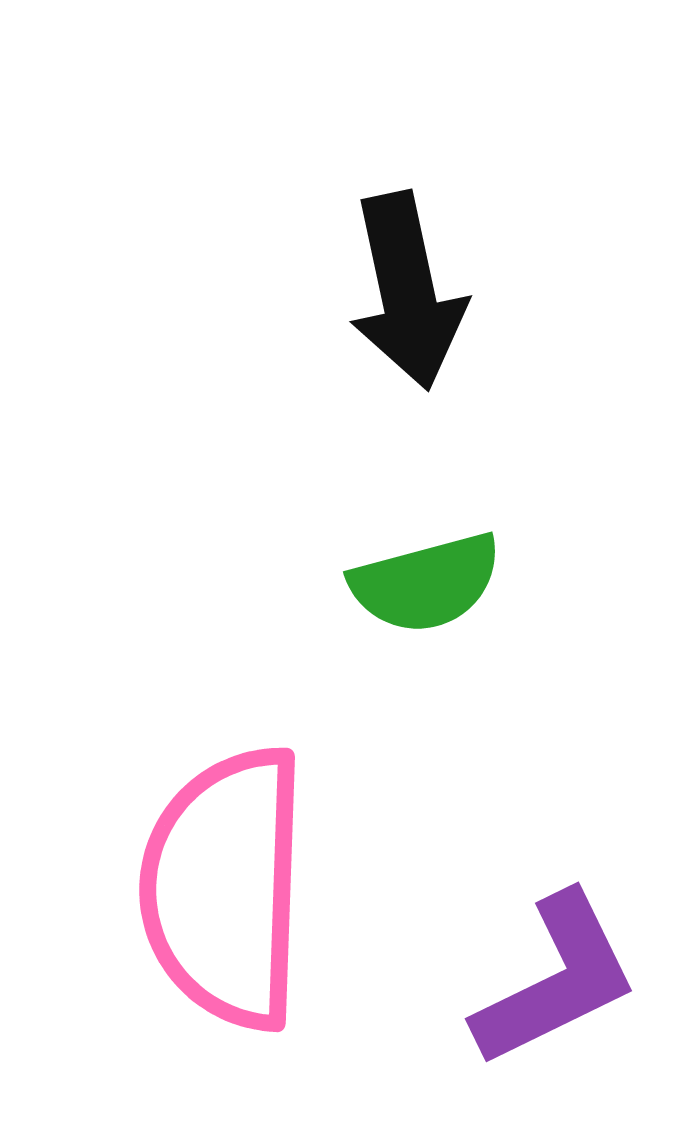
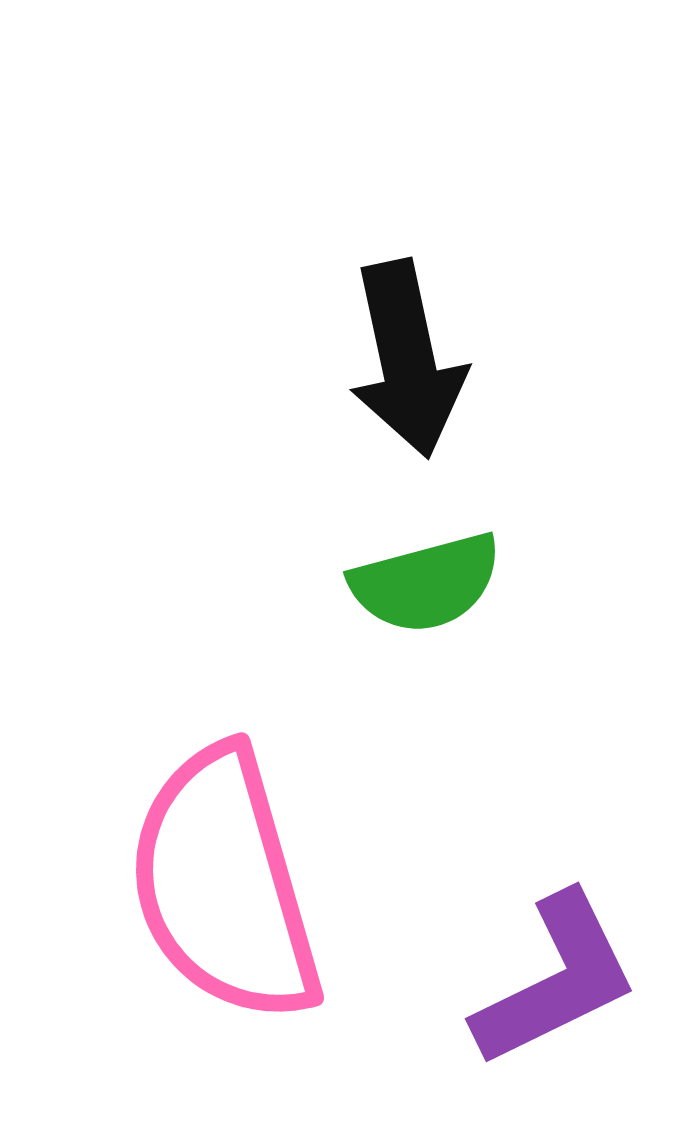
black arrow: moved 68 px down
pink semicircle: moved 1 px left, 3 px up; rotated 18 degrees counterclockwise
